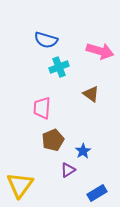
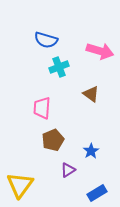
blue star: moved 8 px right
